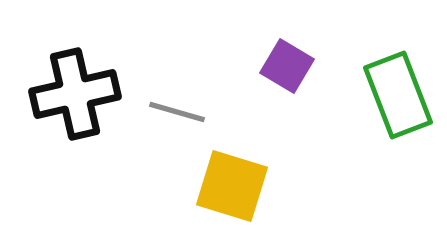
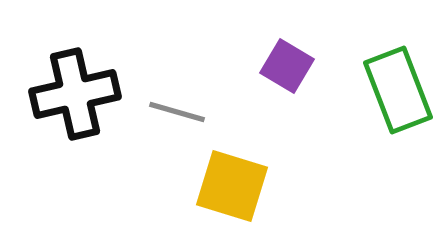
green rectangle: moved 5 px up
